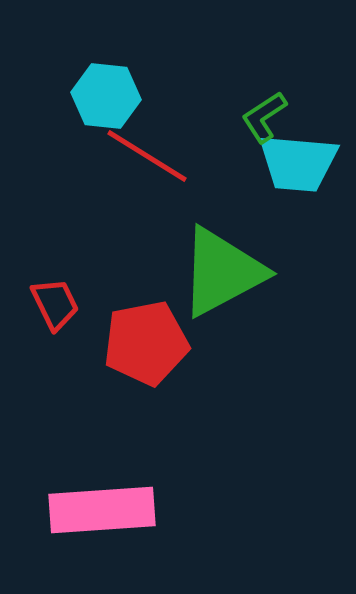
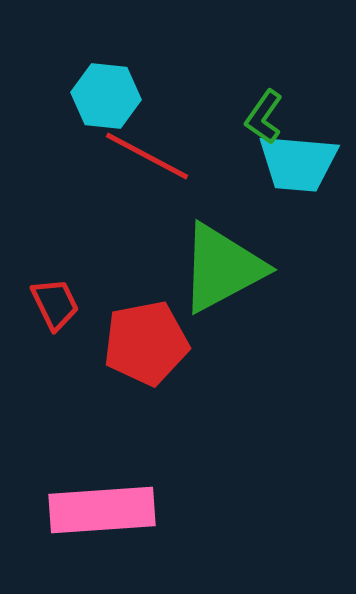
green L-shape: rotated 22 degrees counterclockwise
red line: rotated 4 degrees counterclockwise
green triangle: moved 4 px up
